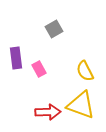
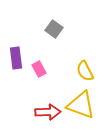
gray square: rotated 24 degrees counterclockwise
